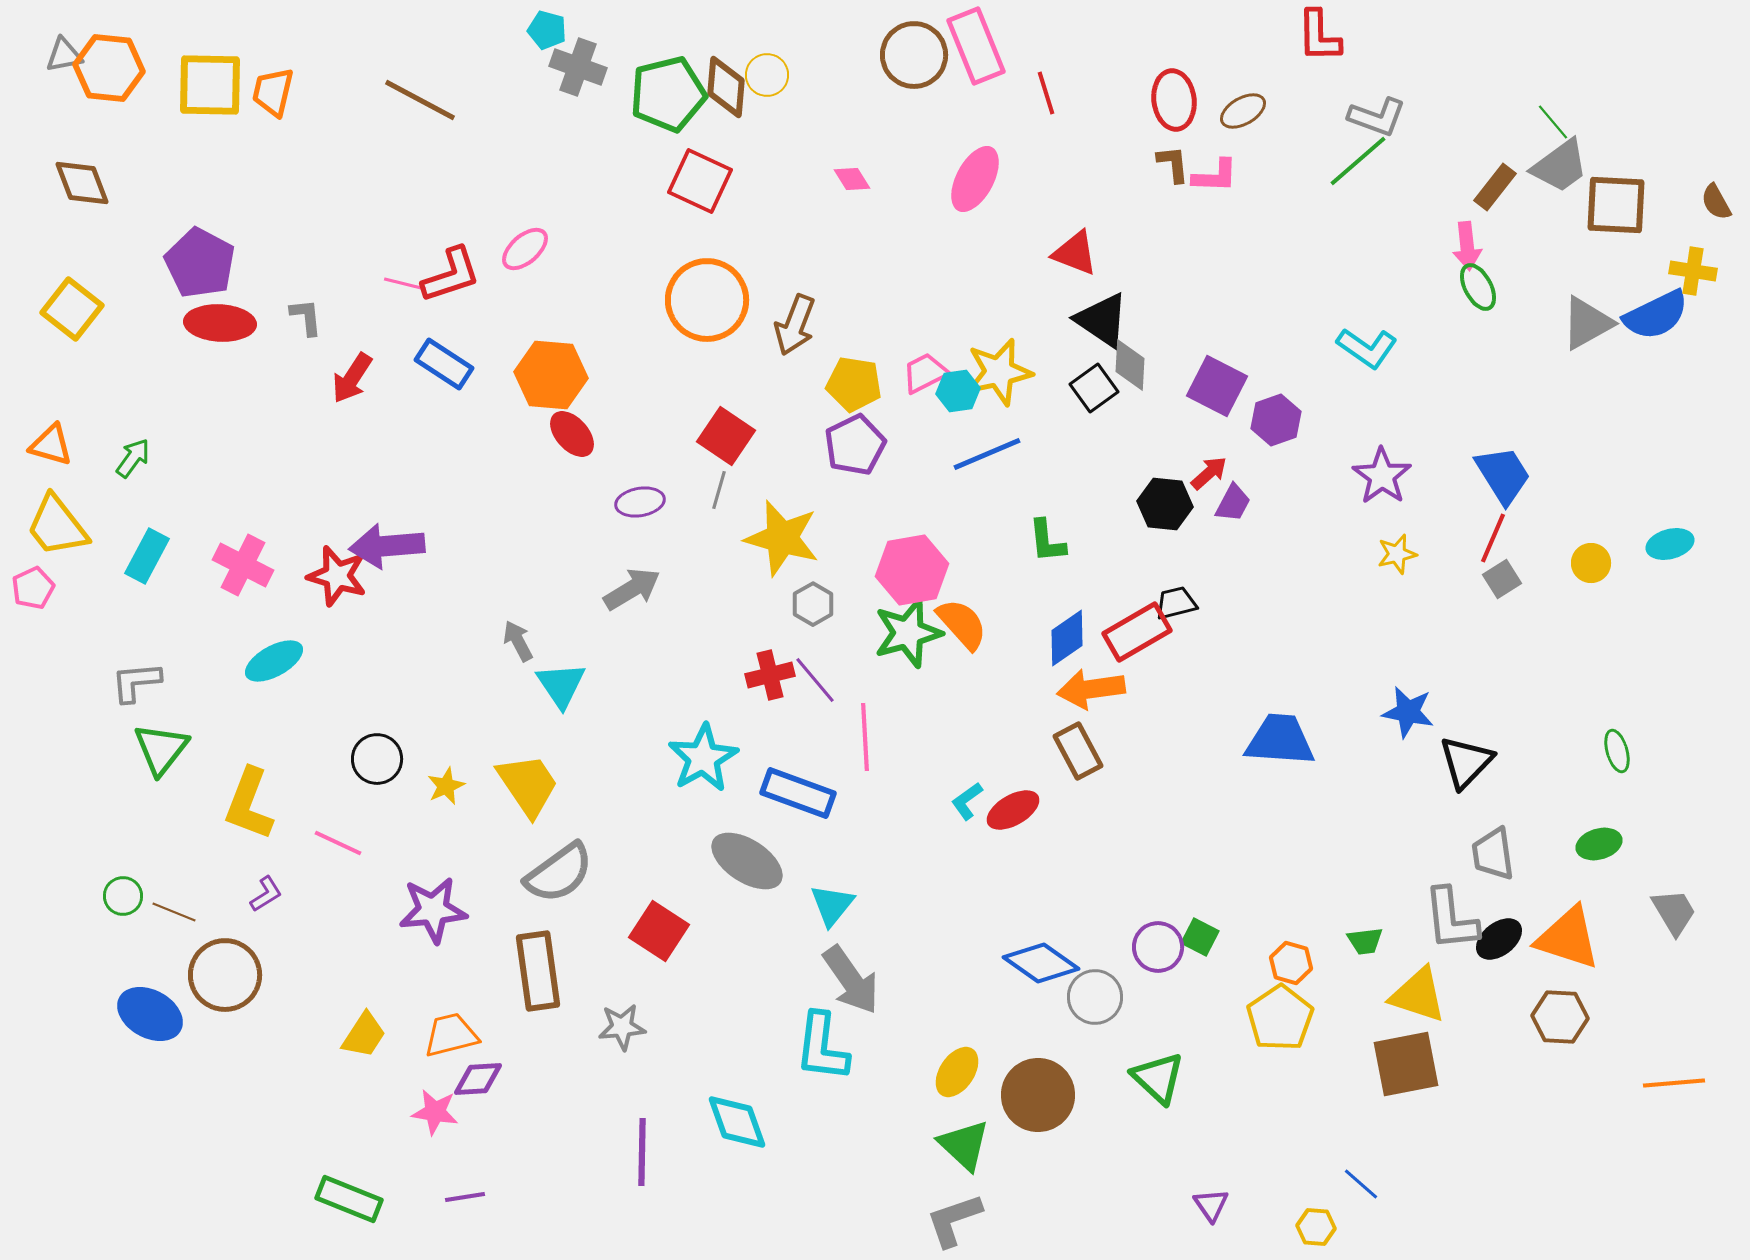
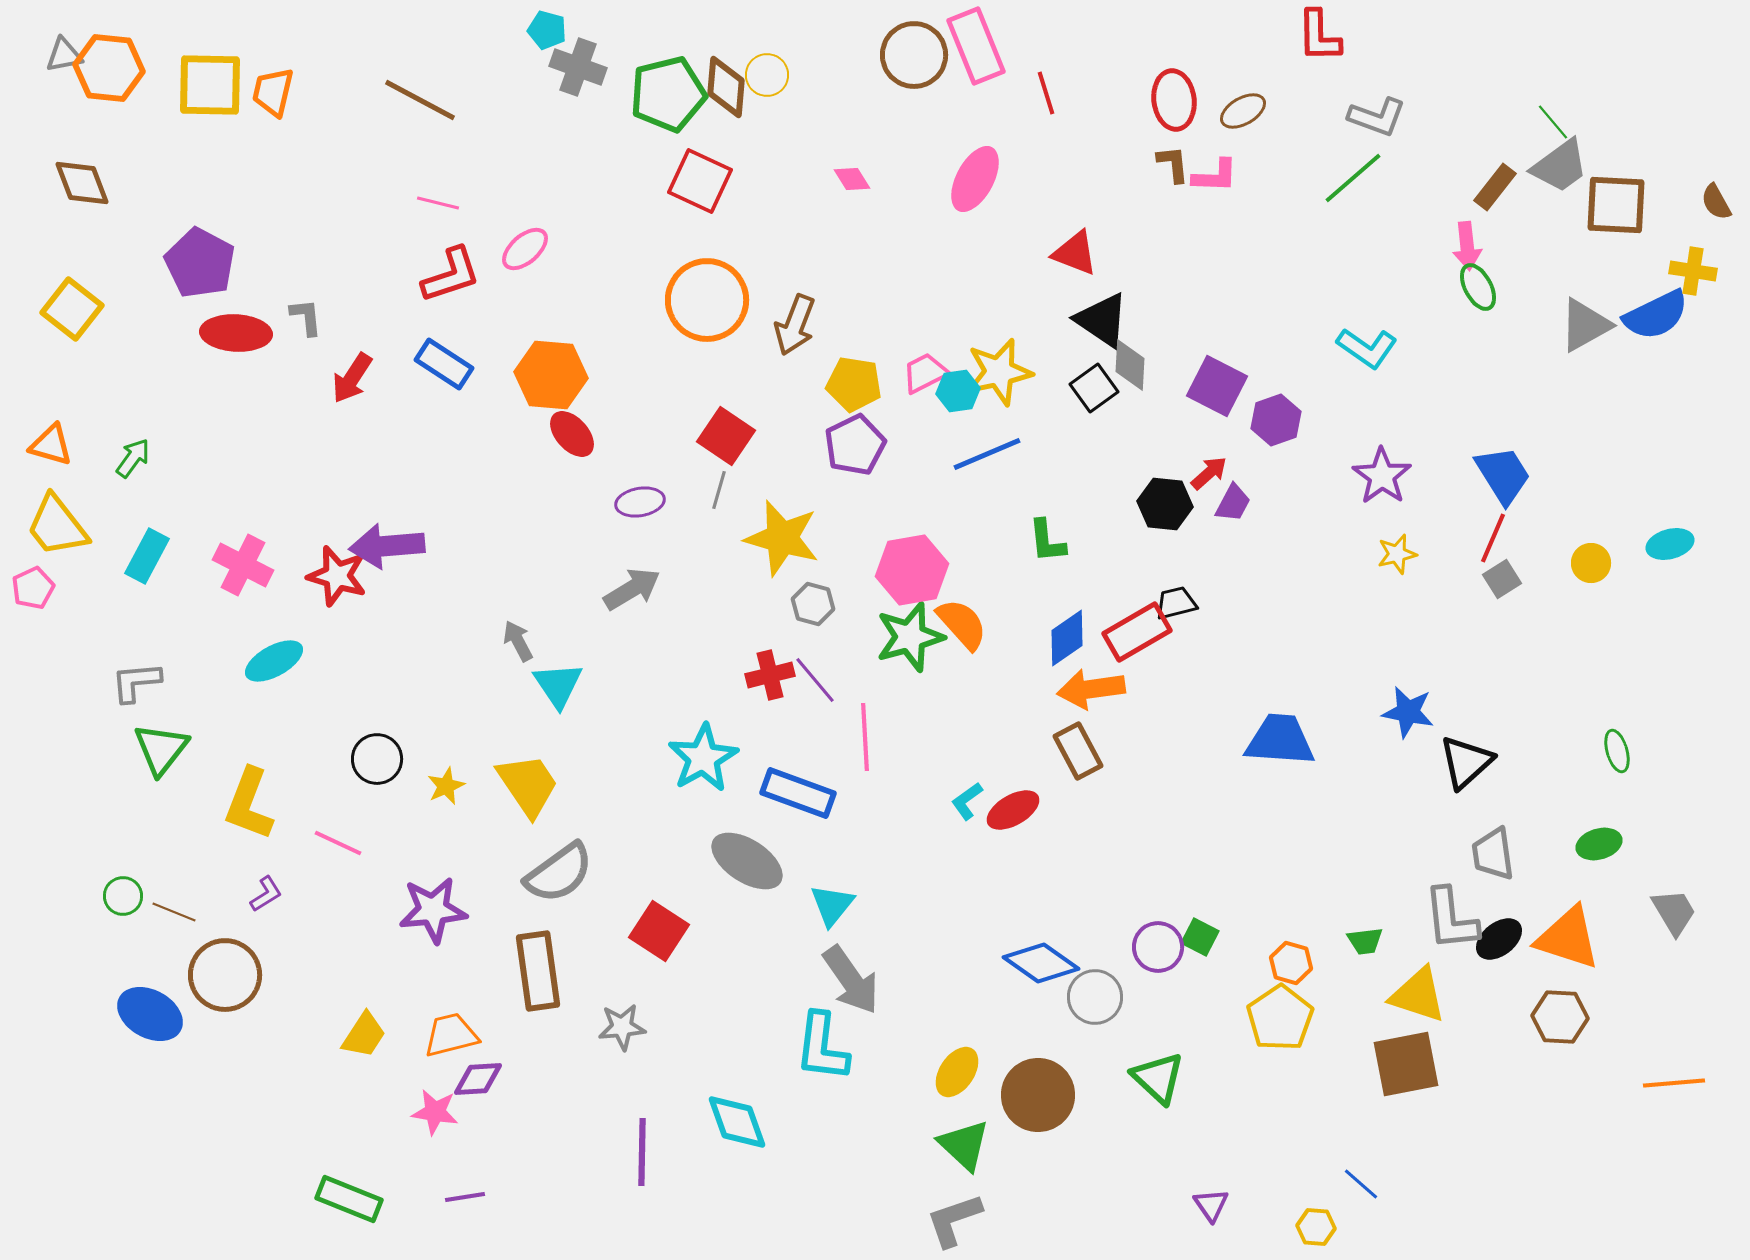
green line at (1358, 161): moved 5 px left, 17 px down
pink line at (405, 284): moved 33 px right, 81 px up
red ellipse at (220, 323): moved 16 px right, 10 px down
gray triangle at (1587, 323): moved 2 px left, 2 px down
gray hexagon at (813, 604): rotated 15 degrees counterclockwise
green star at (908, 633): moved 2 px right, 4 px down
cyan triangle at (561, 685): moved 3 px left
black triangle at (1466, 762): rotated 4 degrees clockwise
